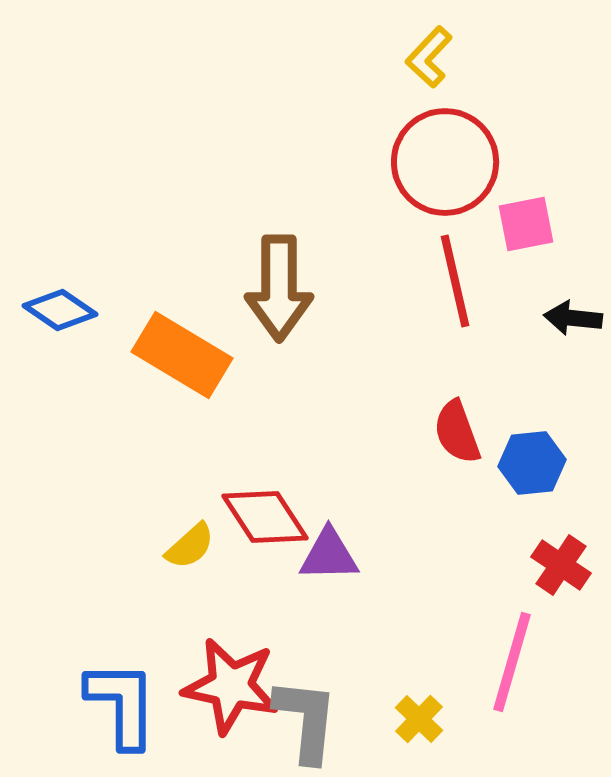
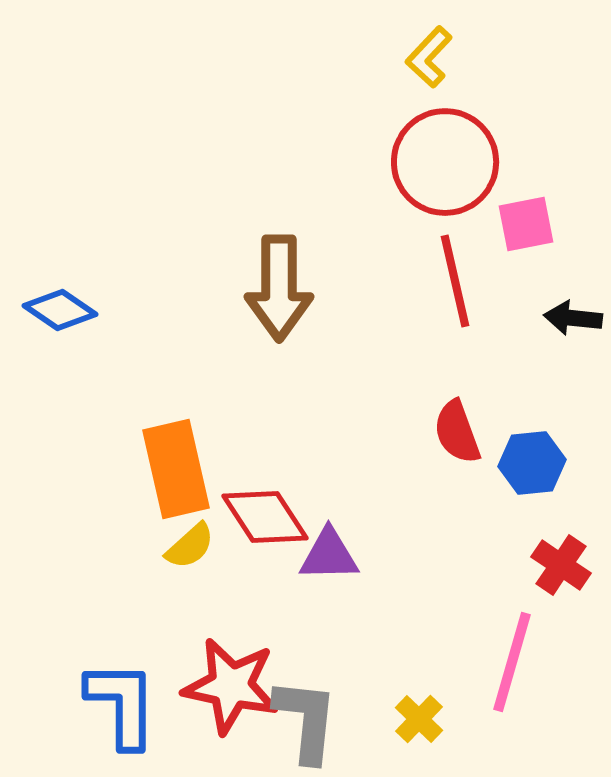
orange rectangle: moved 6 px left, 114 px down; rotated 46 degrees clockwise
